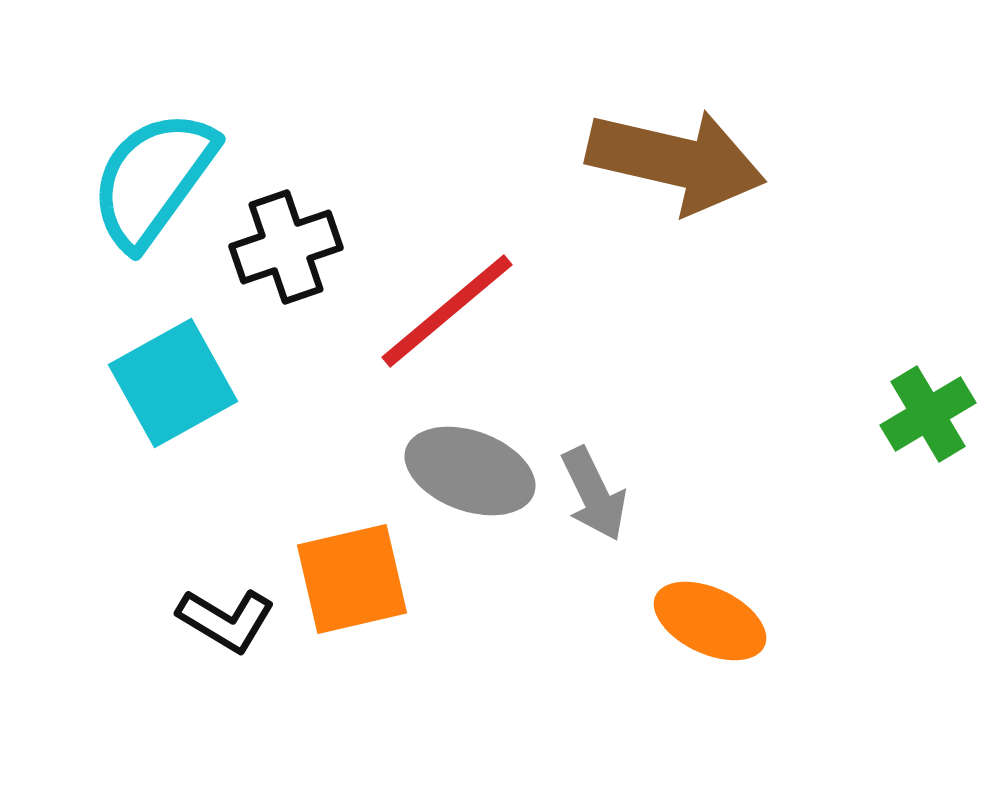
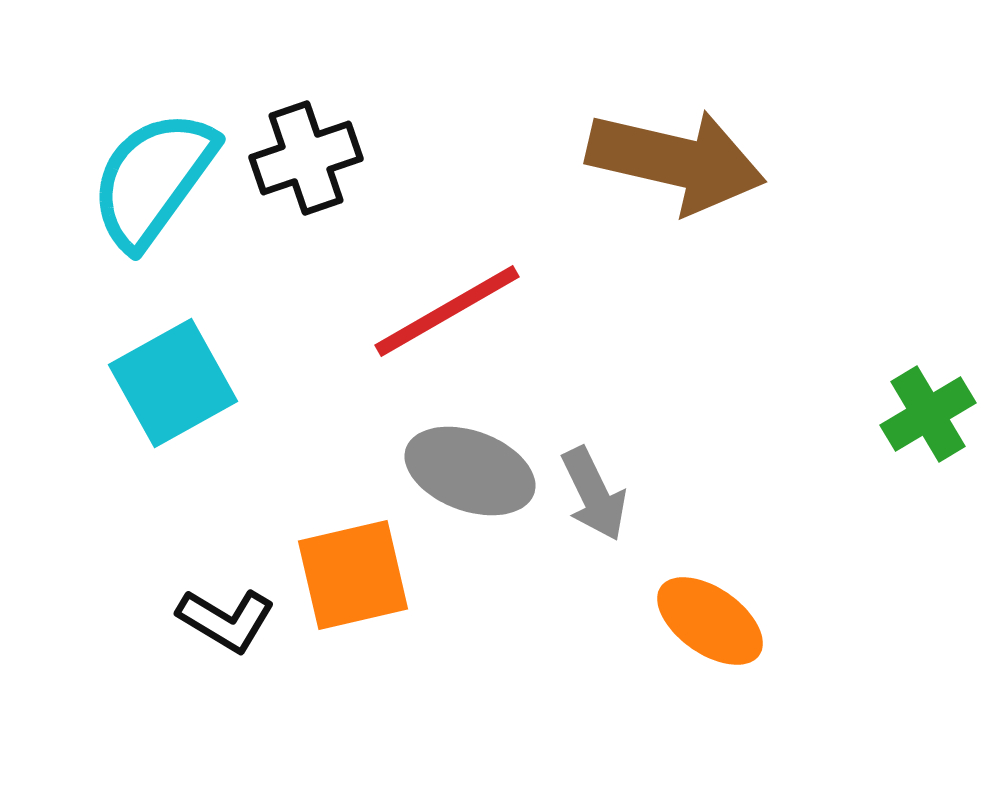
black cross: moved 20 px right, 89 px up
red line: rotated 10 degrees clockwise
orange square: moved 1 px right, 4 px up
orange ellipse: rotated 10 degrees clockwise
